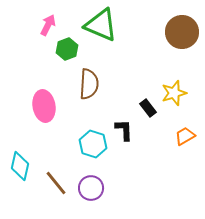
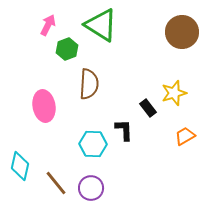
green triangle: rotated 9 degrees clockwise
cyan hexagon: rotated 16 degrees counterclockwise
